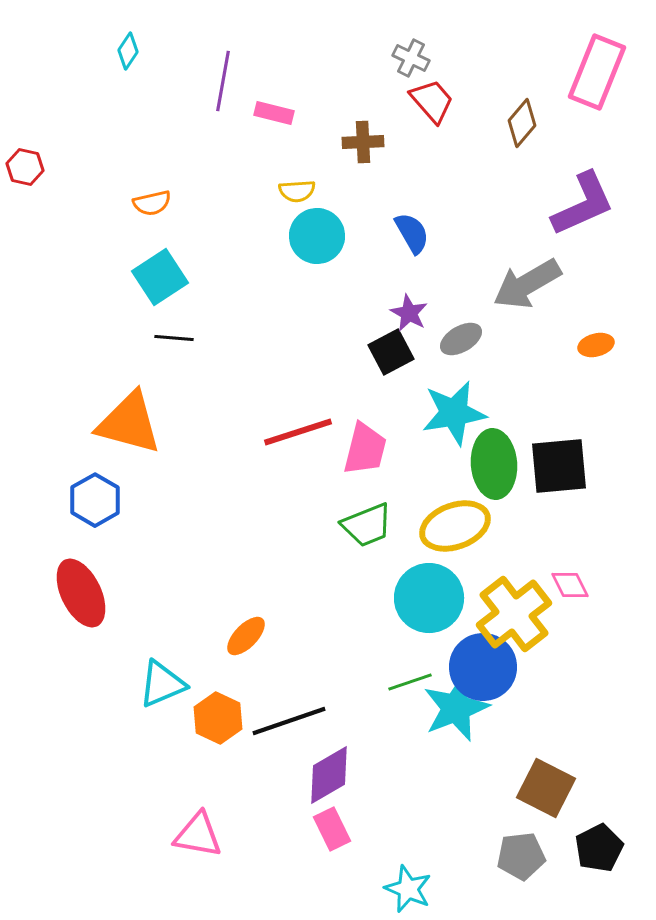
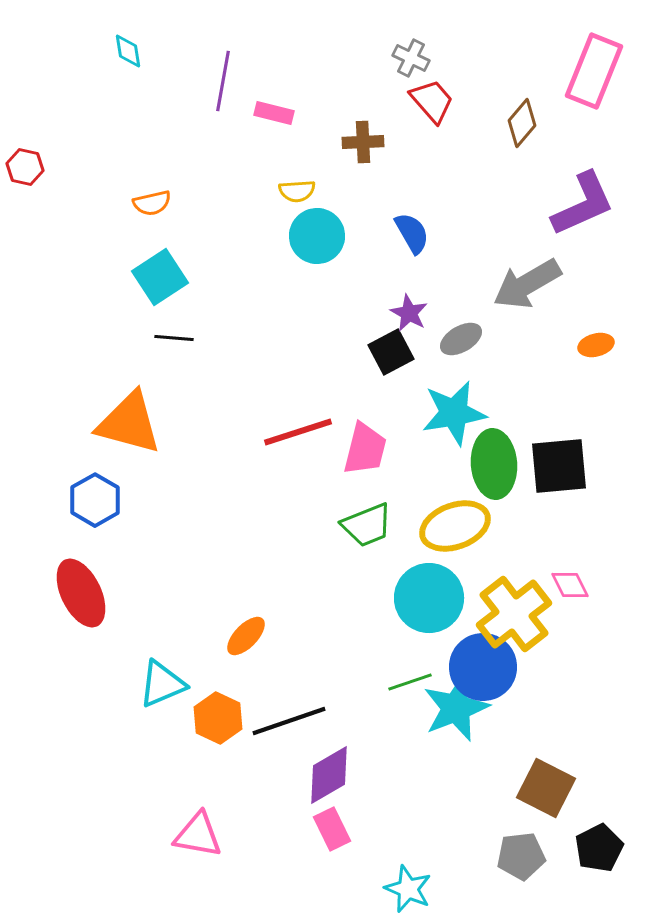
cyan diamond at (128, 51): rotated 42 degrees counterclockwise
pink rectangle at (597, 72): moved 3 px left, 1 px up
